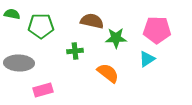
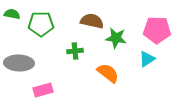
green pentagon: moved 2 px up
green star: rotated 10 degrees clockwise
